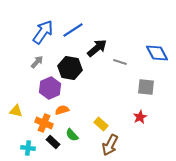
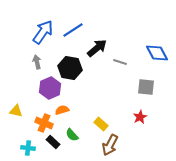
gray arrow: rotated 56 degrees counterclockwise
